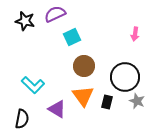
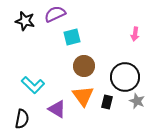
cyan square: rotated 12 degrees clockwise
